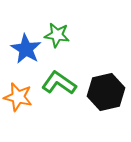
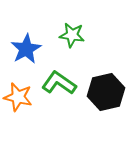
green star: moved 15 px right
blue star: rotated 12 degrees clockwise
